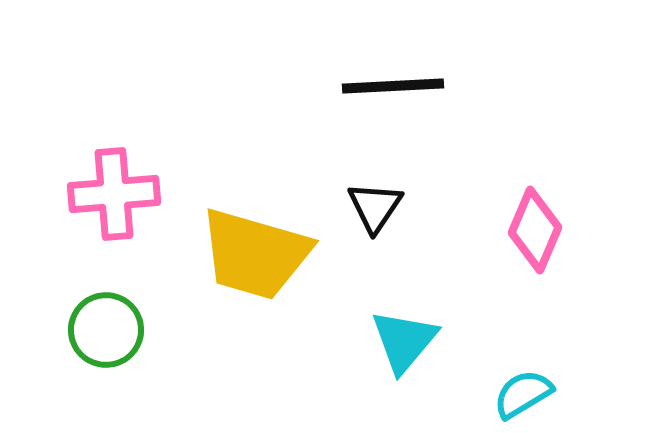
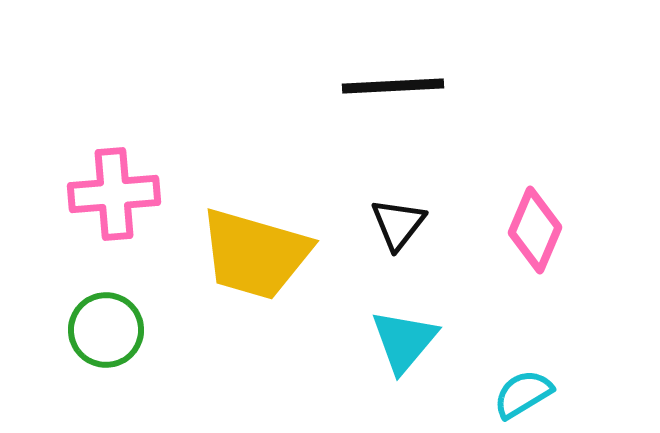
black triangle: moved 23 px right, 17 px down; rotated 4 degrees clockwise
